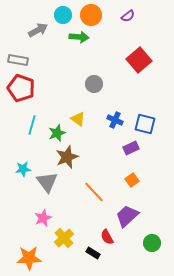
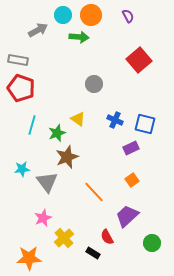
purple semicircle: rotated 80 degrees counterclockwise
cyan star: moved 1 px left
